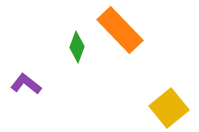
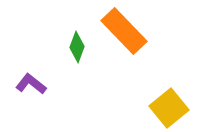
orange rectangle: moved 4 px right, 1 px down
purple L-shape: moved 5 px right
